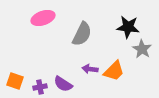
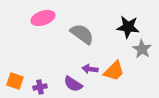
gray semicircle: rotated 80 degrees counterclockwise
purple semicircle: moved 10 px right
